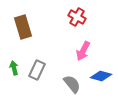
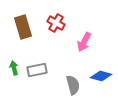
red cross: moved 21 px left, 6 px down
pink arrow: moved 1 px right, 9 px up
gray rectangle: rotated 54 degrees clockwise
gray semicircle: moved 1 px right, 1 px down; rotated 24 degrees clockwise
